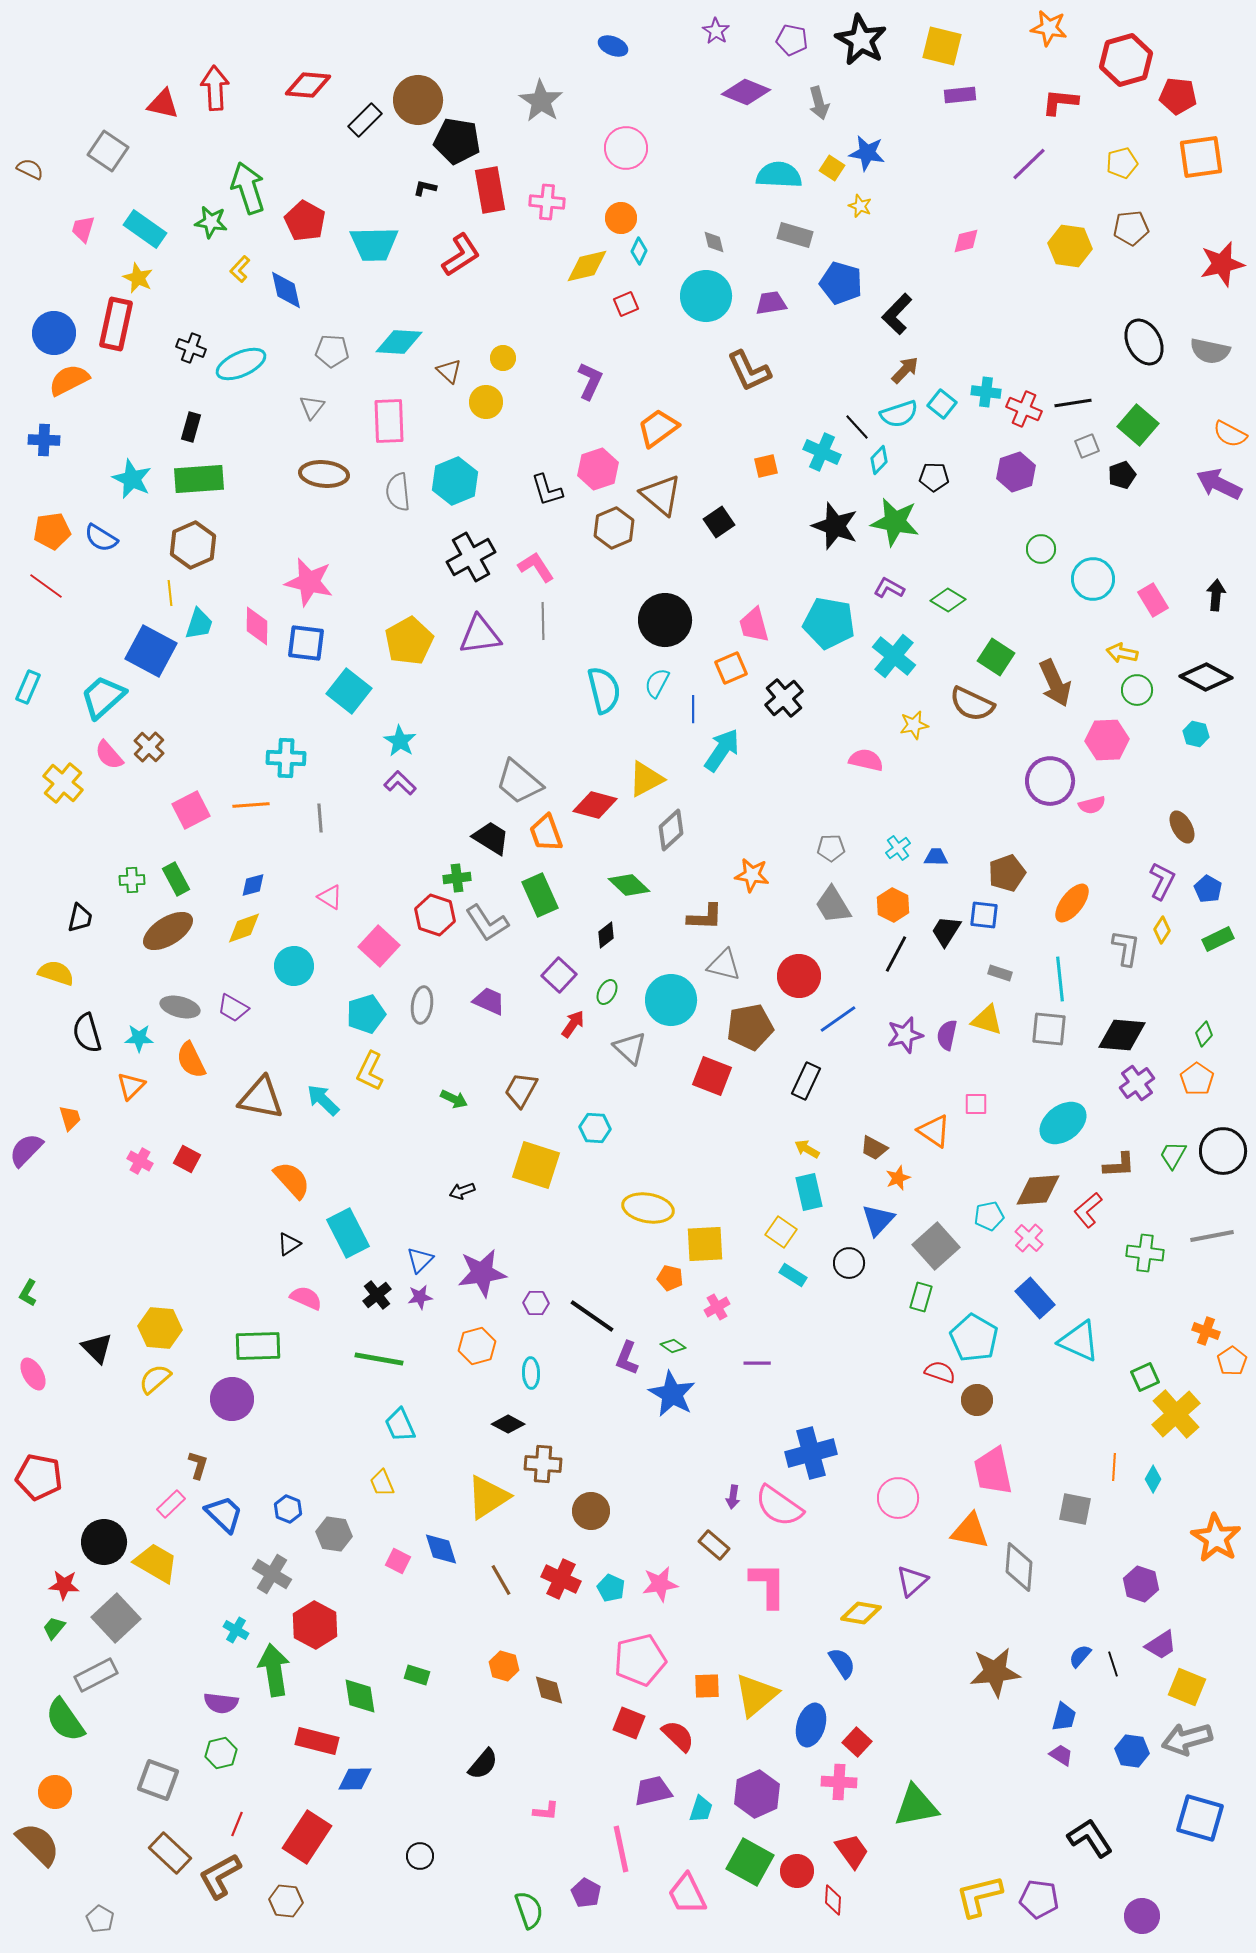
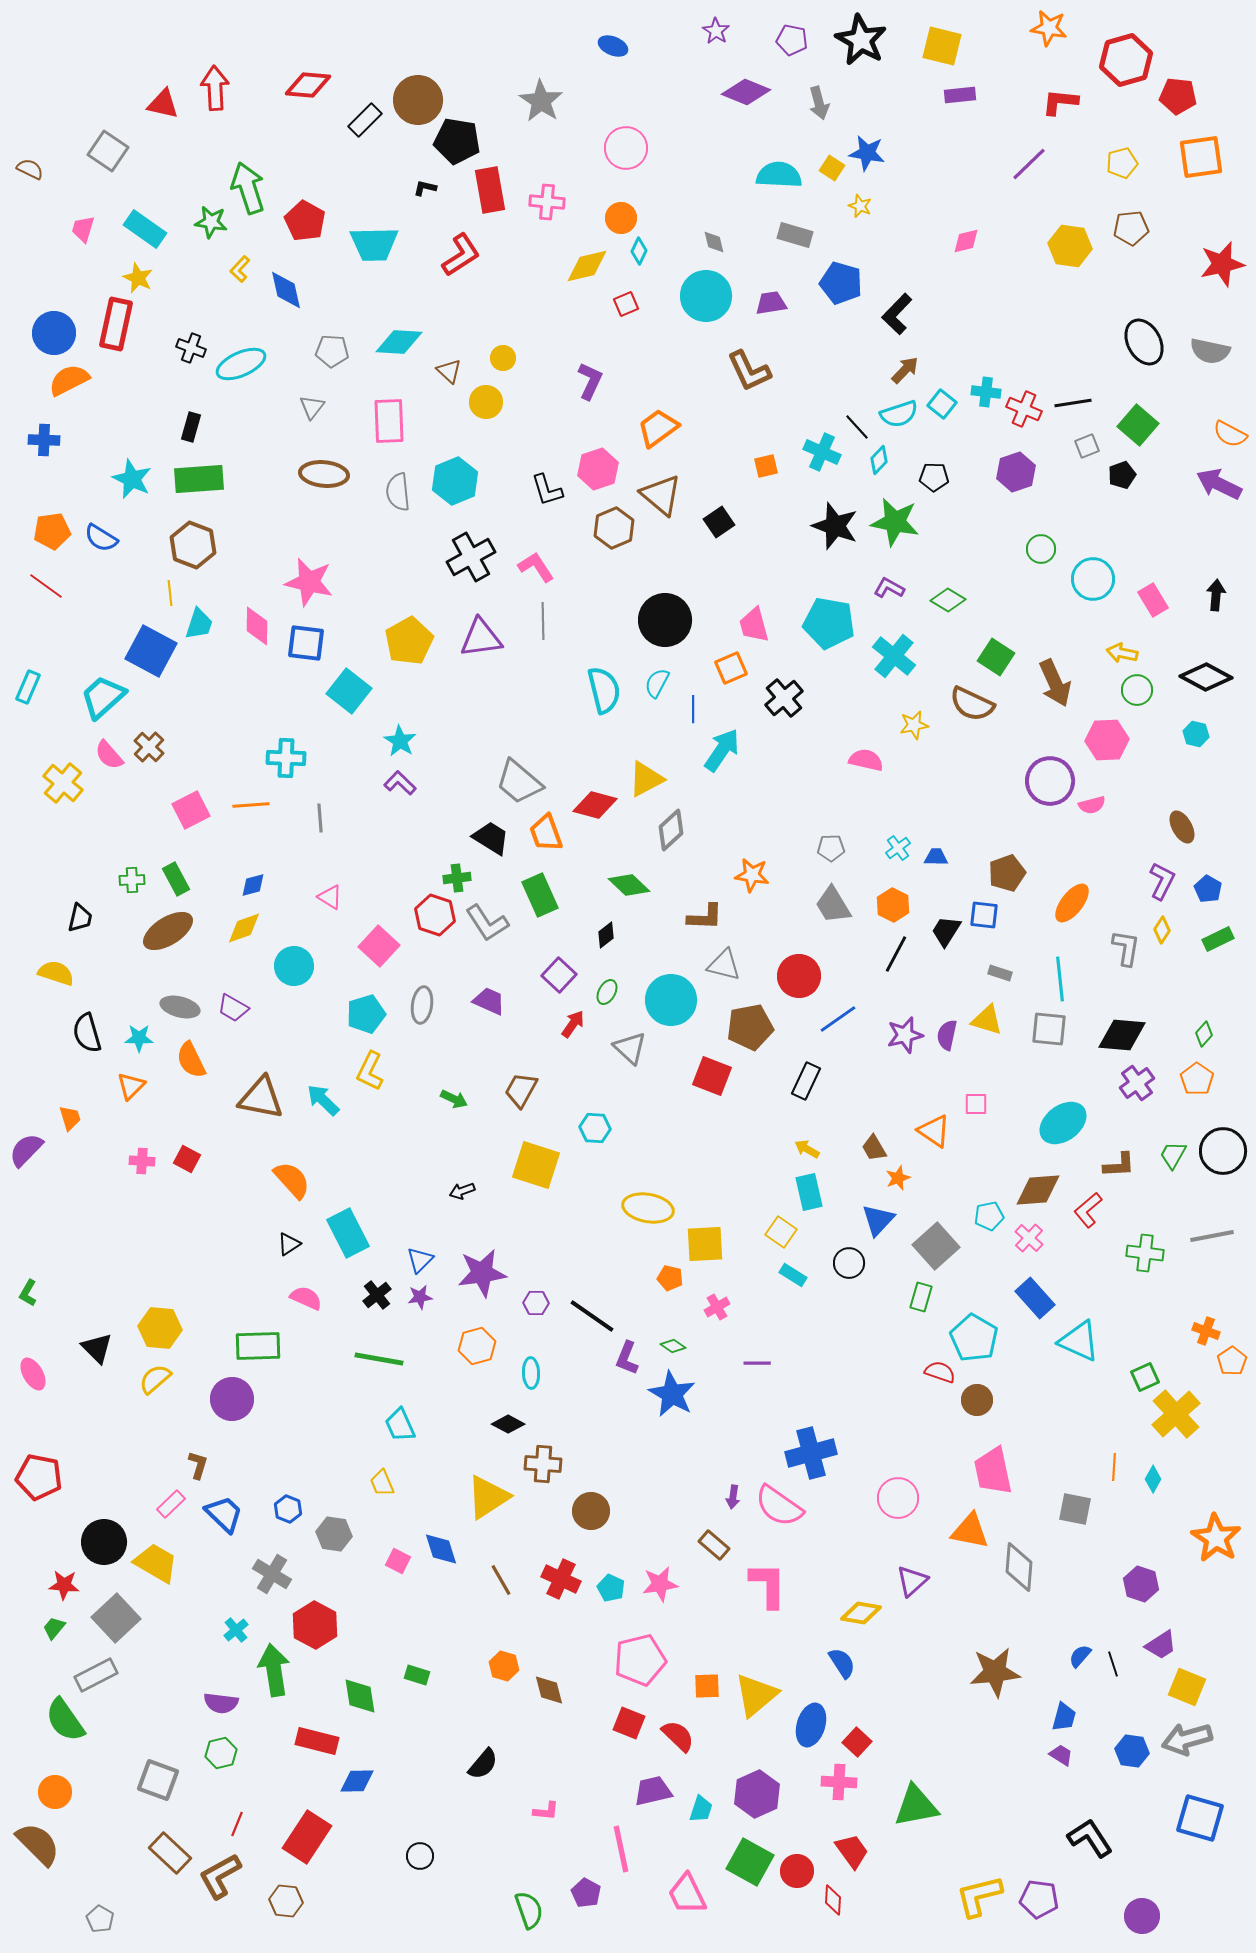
brown hexagon at (193, 545): rotated 15 degrees counterclockwise
purple triangle at (480, 635): moved 1 px right, 3 px down
brown trapezoid at (874, 1148): rotated 32 degrees clockwise
pink cross at (140, 1161): moved 2 px right; rotated 25 degrees counterclockwise
cyan cross at (236, 1630): rotated 20 degrees clockwise
blue diamond at (355, 1779): moved 2 px right, 2 px down
